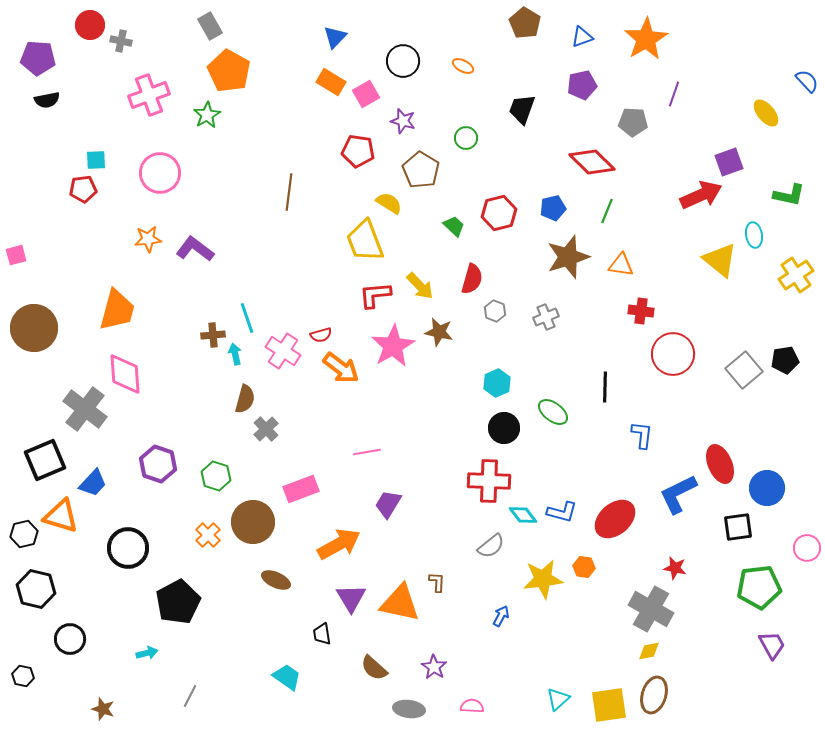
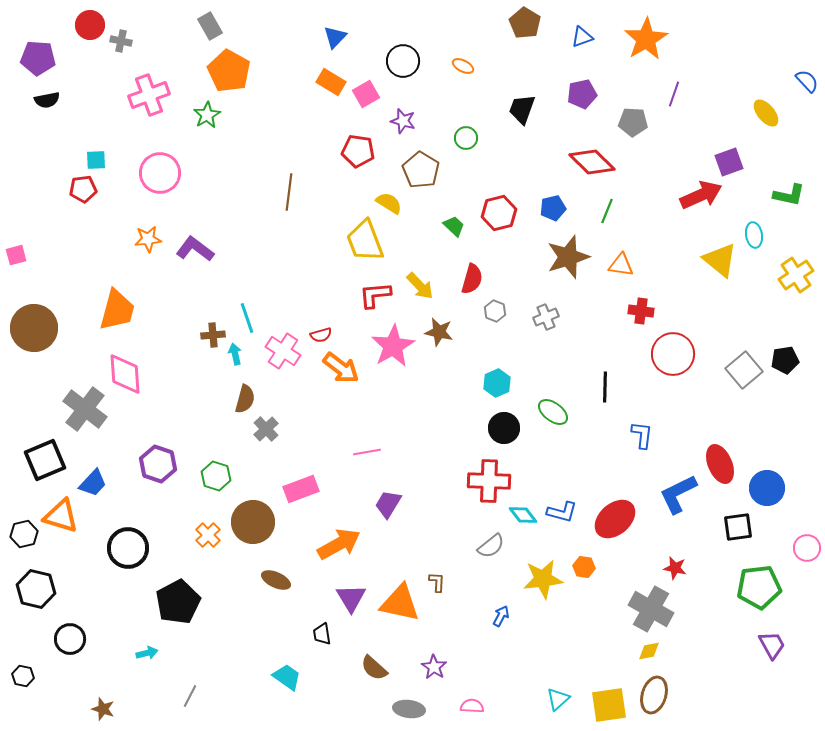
purple pentagon at (582, 85): moved 9 px down
